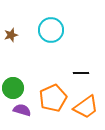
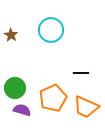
brown star: rotated 24 degrees counterclockwise
green circle: moved 2 px right
orange trapezoid: rotated 60 degrees clockwise
